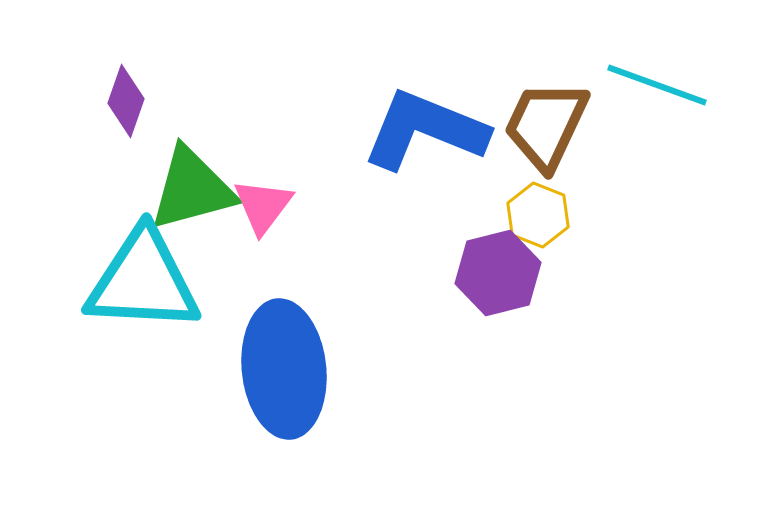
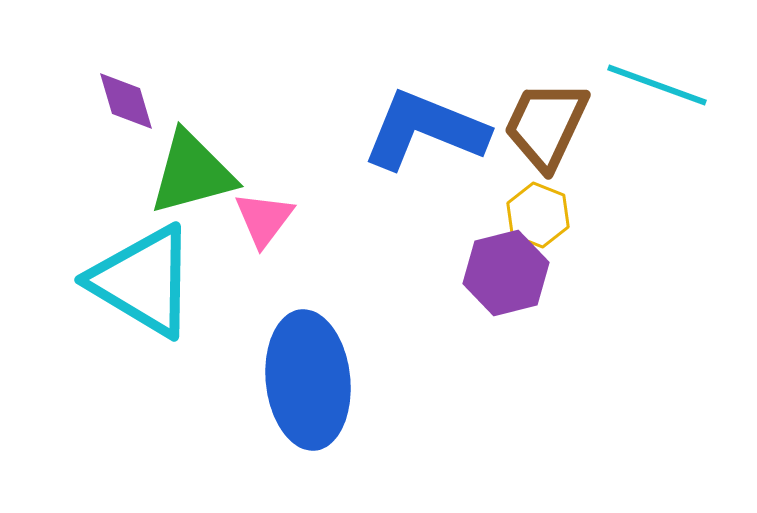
purple diamond: rotated 36 degrees counterclockwise
green triangle: moved 16 px up
pink triangle: moved 1 px right, 13 px down
purple hexagon: moved 8 px right
cyan triangle: rotated 28 degrees clockwise
blue ellipse: moved 24 px right, 11 px down
